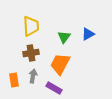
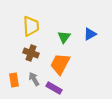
blue triangle: moved 2 px right
brown cross: rotated 28 degrees clockwise
gray arrow: moved 1 px right, 3 px down; rotated 40 degrees counterclockwise
